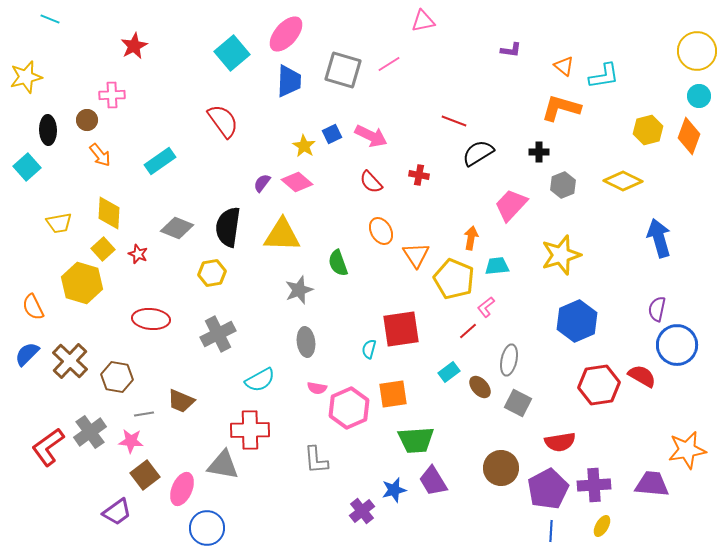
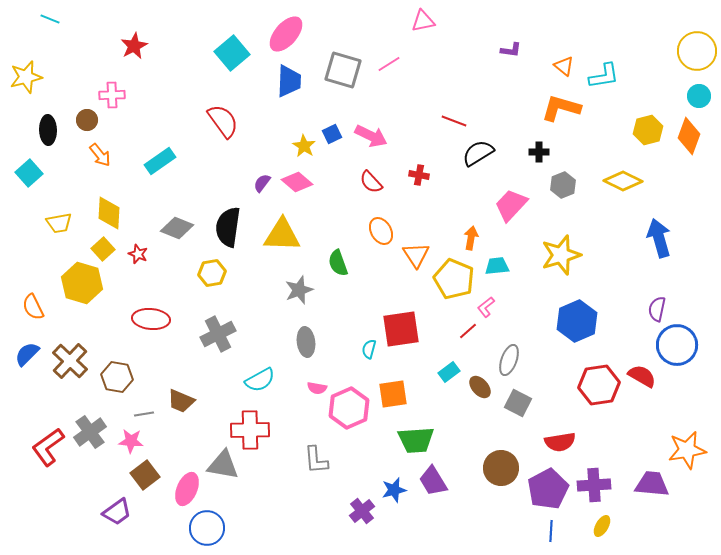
cyan square at (27, 167): moved 2 px right, 6 px down
gray ellipse at (509, 360): rotated 8 degrees clockwise
pink ellipse at (182, 489): moved 5 px right
